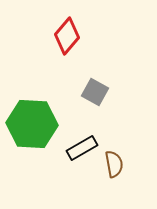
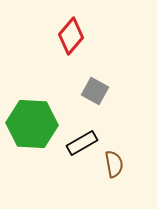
red diamond: moved 4 px right
gray square: moved 1 px up
black rectangle: moved 5 px up
